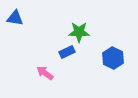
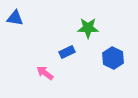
green star: moved 9 px right, 4 px up
